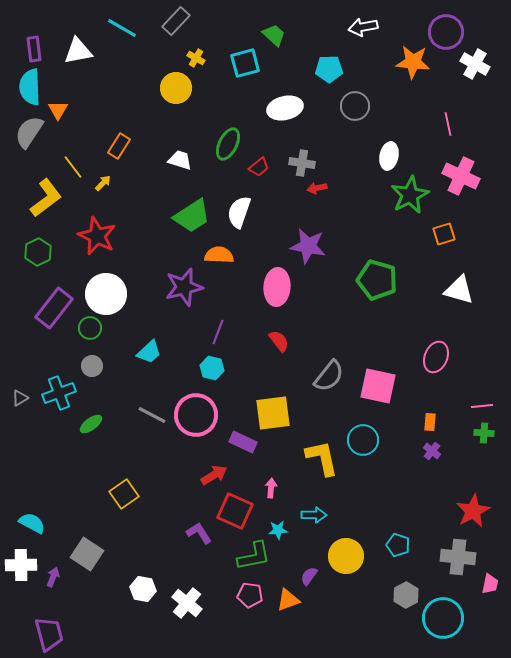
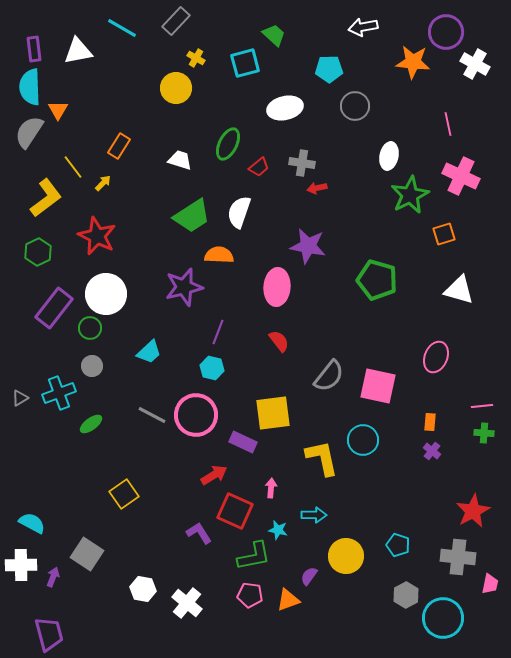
cyan star at (278, 530): rotated 18 degrees clockwise
